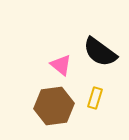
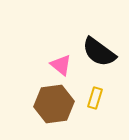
black semicircle: moved 1 px left
brown hexagon: moved 2 px up
